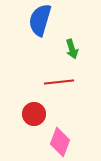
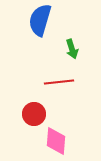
pink diamond: moved 4 px left, 1 px up; rotated 16 degrees counterclockwise
